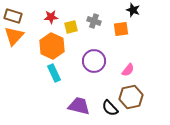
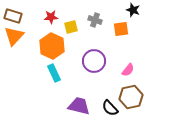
gray cross: moved 1 px right, 1 px up
